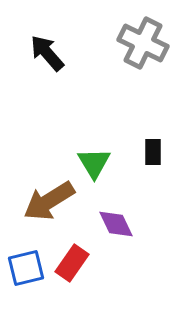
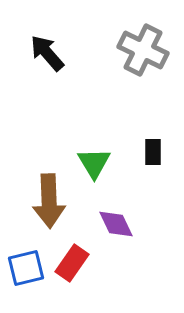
gray cross: moved 7 px down
brown arrow: rotated 60 degrees counterclockwise
